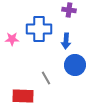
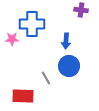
purple cross: moved 12 px right
blue cross: moved 7 px left, 5 px up
blue circle: moved 6 px left, 1 px down
